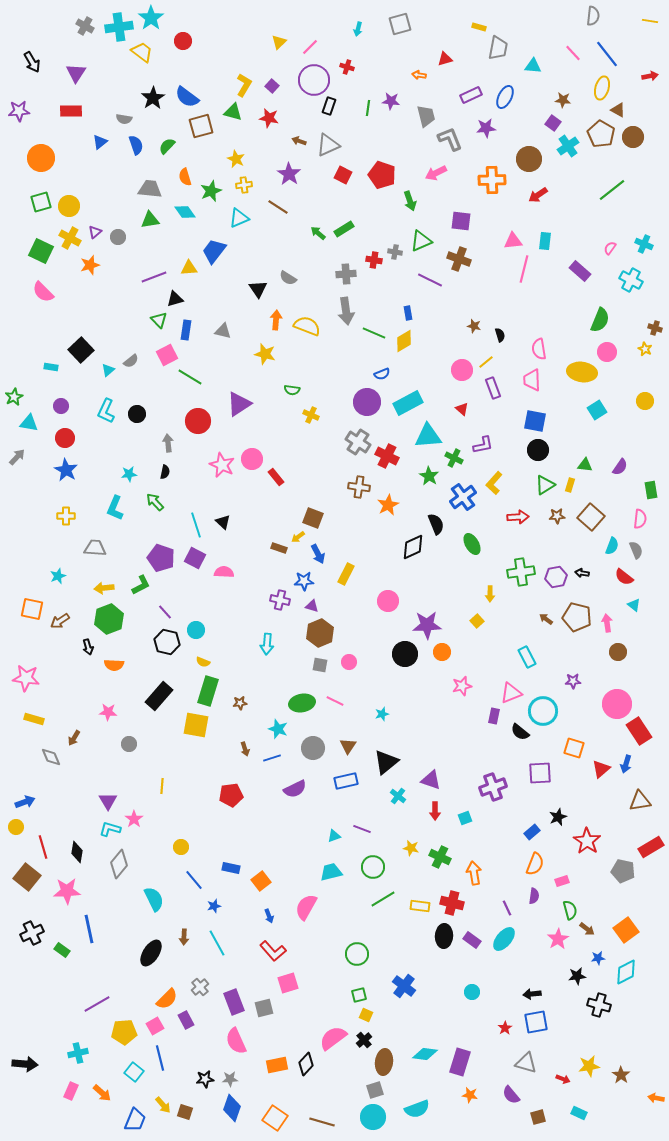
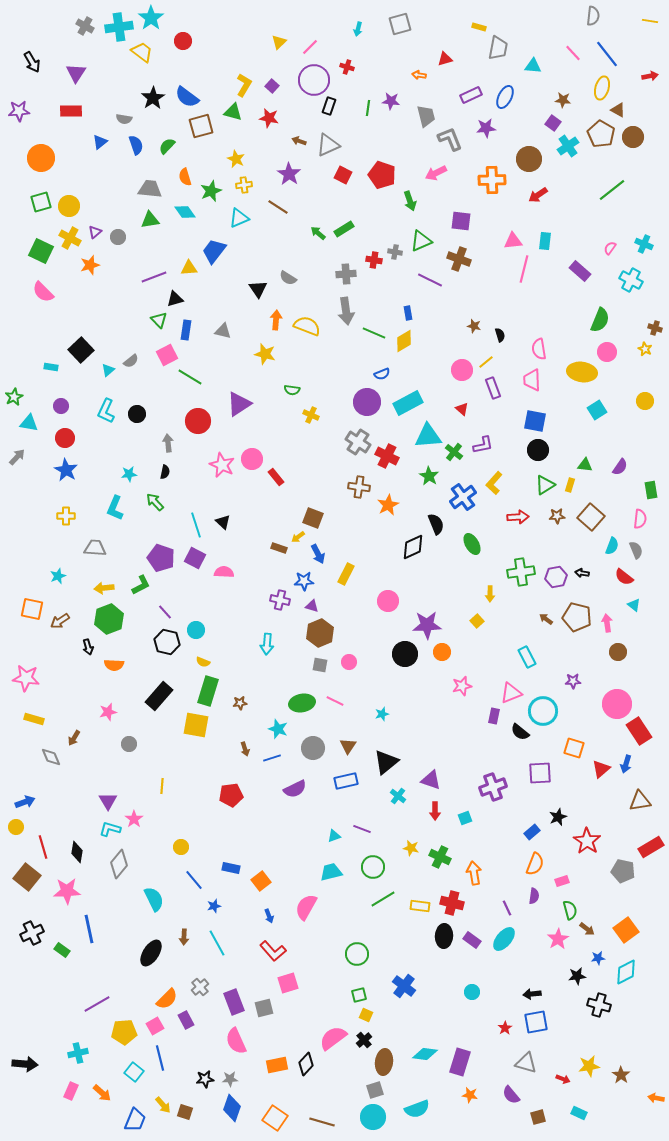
green cross at (454, 458): moved 6 px up; rotated 12 degrees clockwise
pink star at (108, 712): rotated 18 degrees counterclockwise
